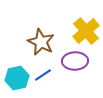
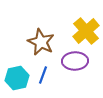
blue line: rotated 36 degrees counterclockwise
